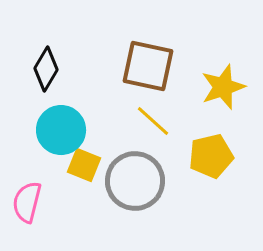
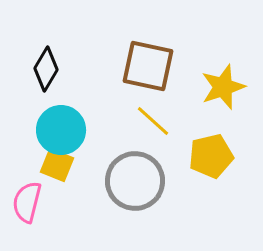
yellow square: moved 27 px left
